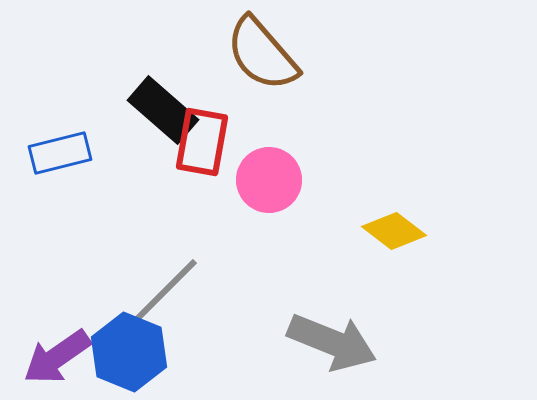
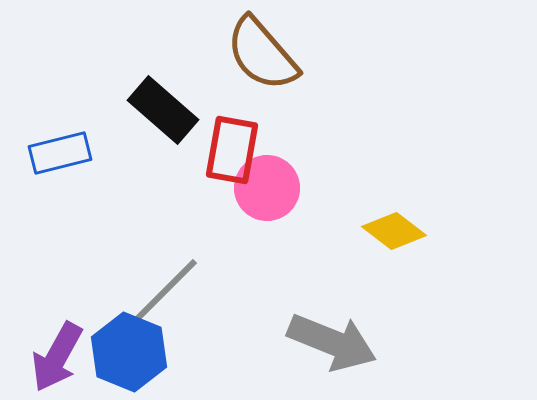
red rectangle: moved 30 px right, 8 px down
pink circle: moved 2 px left, 8 px down
purple arrow: rotated 26 degrees counterclockwise
